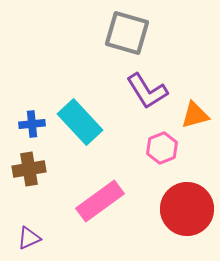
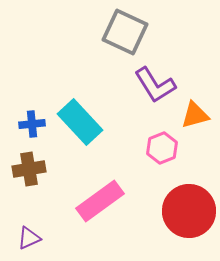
gray square: moved 2 px left, 1 px up; rotated 9 degrees clockwise
purple L-shape: moved 8 px right, 6 px up
red circle: moved 2 px right, 2 px down
